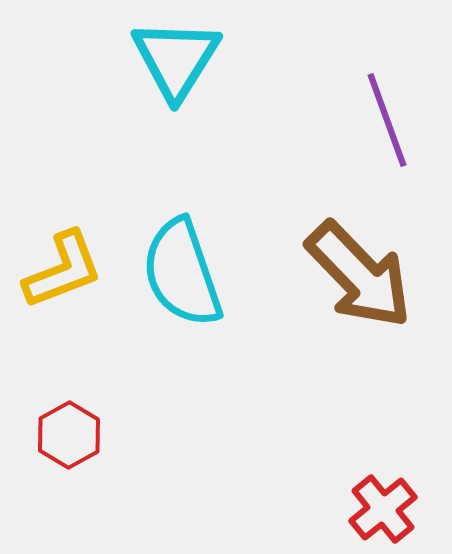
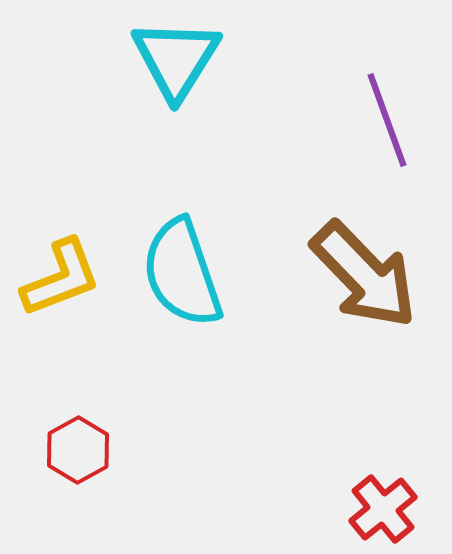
yellow L-shape: moved 2 px left, 8 px down
brown arrow: moved 5 px right
red hexagon: moved 9 px right, 15 px down
